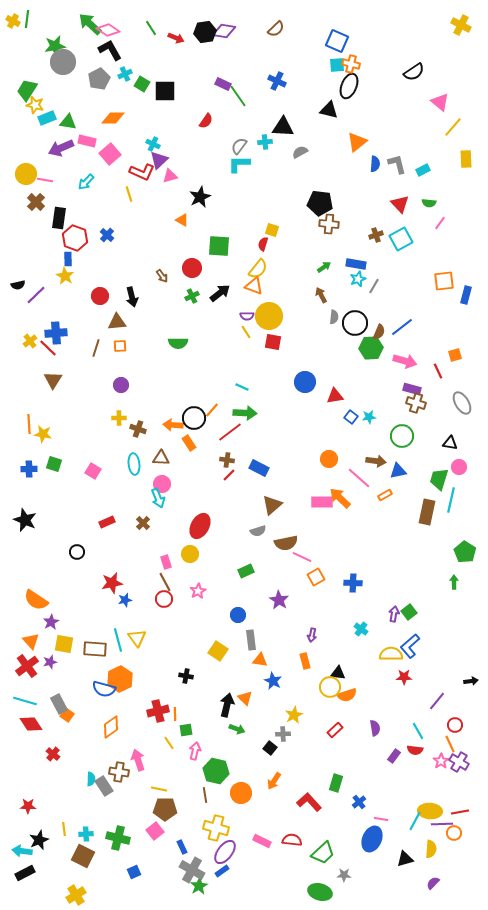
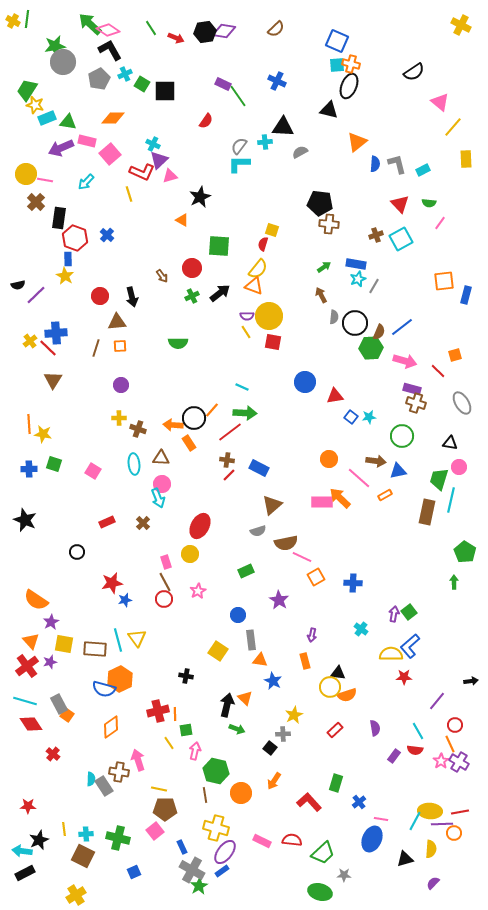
red line at (438, 371): rotated 21 degrees counterclockwise
